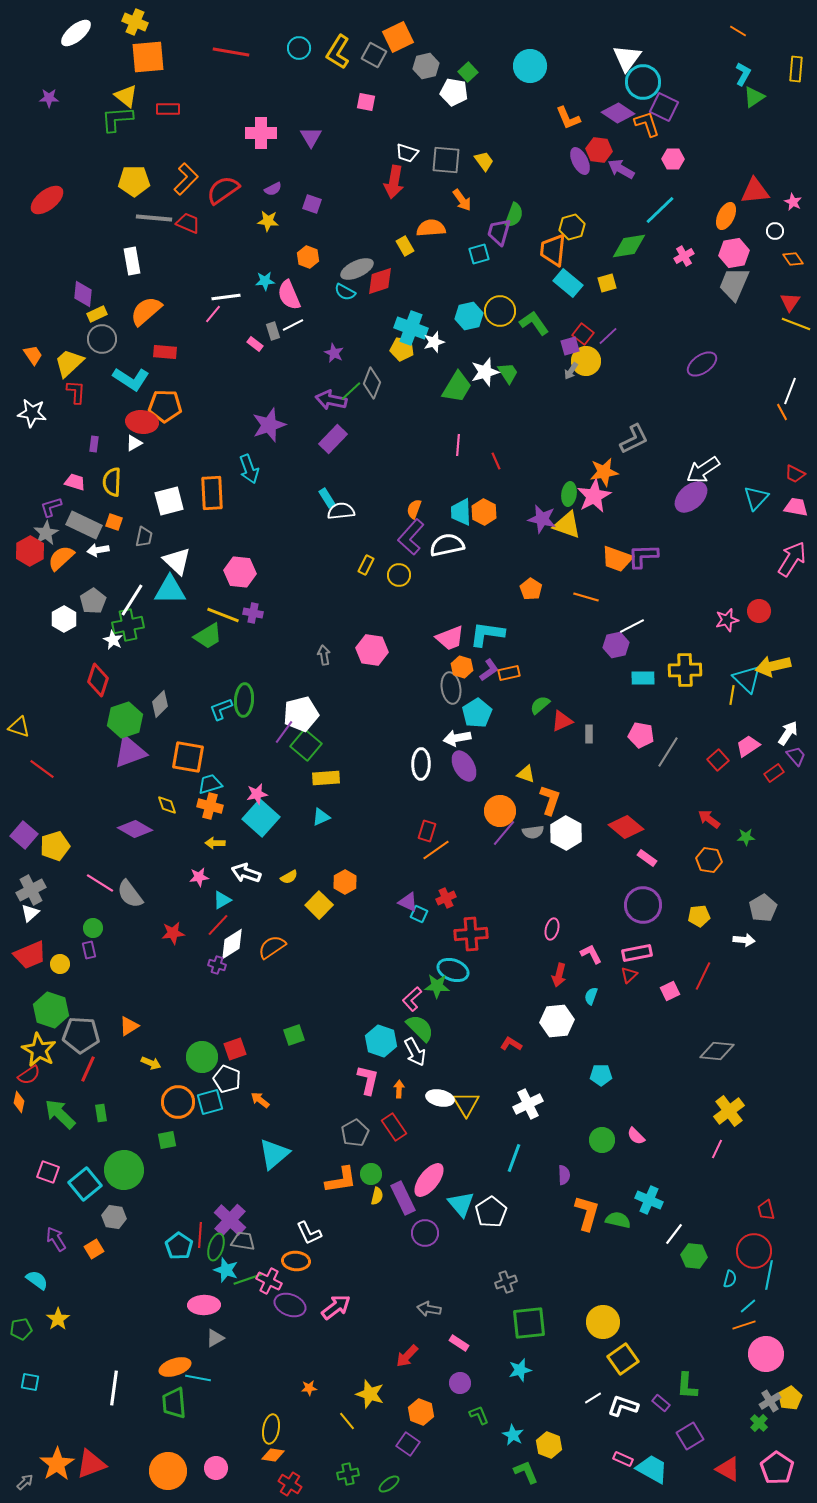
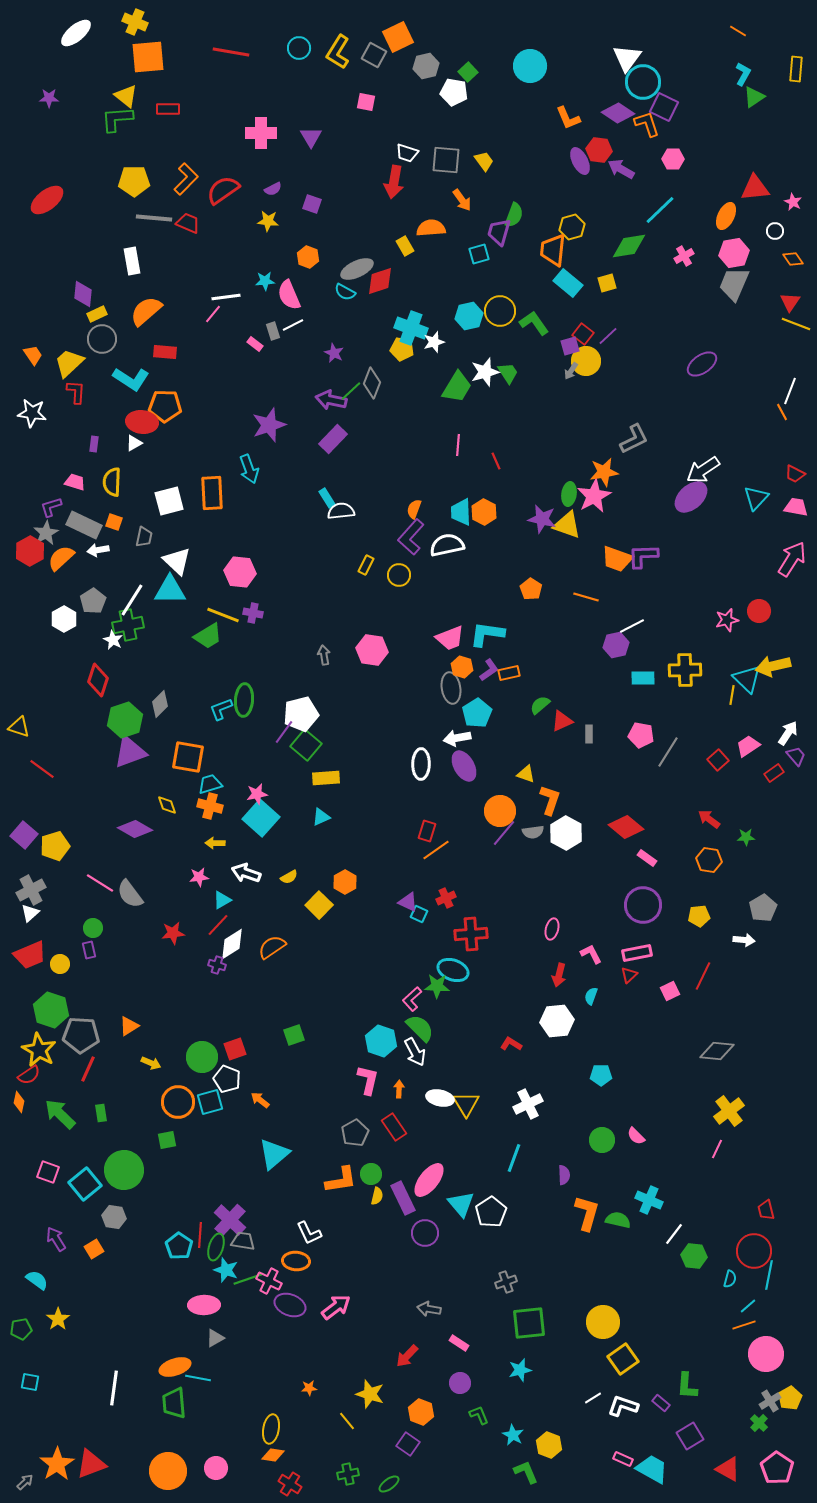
red triangle at (755, 191): moved 3 px up
